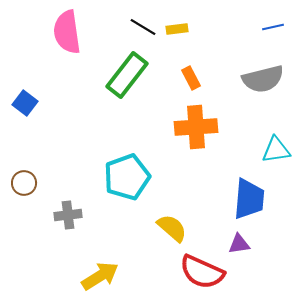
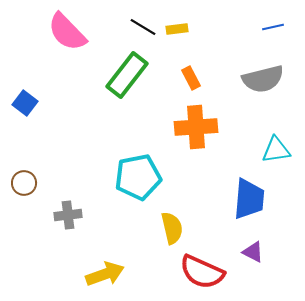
pink semicircle: rotated 36 degrees counterclockwise
cyan pentagon: moved 11 px right; rotated 9 degrees clockwise
yellow semicircle: rotated 36 degrees clockwise
purple triangle: moved 14 px right, 8 px down; rotated 35 degrees clockwise
yellow arrow: moved 5 px right, 2 px up; rotated 12 degrees clockwise
